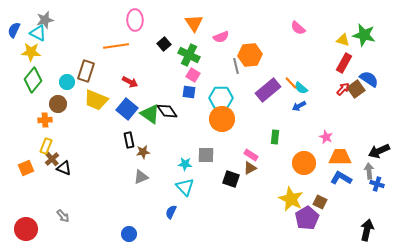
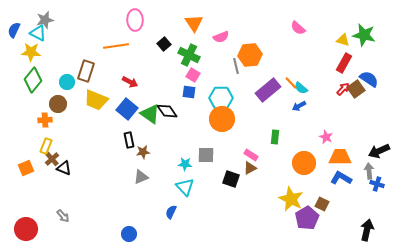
brown square at (320, 202): moved 2 px right, 2 px down
